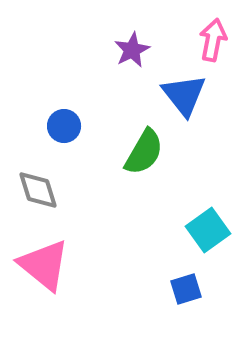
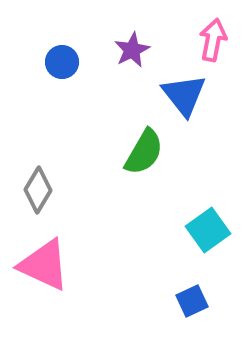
blue circle: moved 2 px left, 64 px up
gray diamond: rotated 48 degrees clockwise
pink triangle: rotated 14 degrees counterclockwise
blue square: moved 6 px right, 12 px down; rotated 8 degrees counterclockwise
